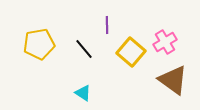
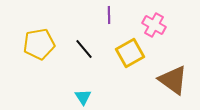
purple line: moved 2 px right, 10 px up
pink cross: moved 11 px left, 17 px up; rotated 30 degrees counterclockwise
yellow square: moved 1 px left, 1 px down; rotated 20 degrees clockwise
cyan triangle: moved 4 px down; rotated 24 degrees clockwise
